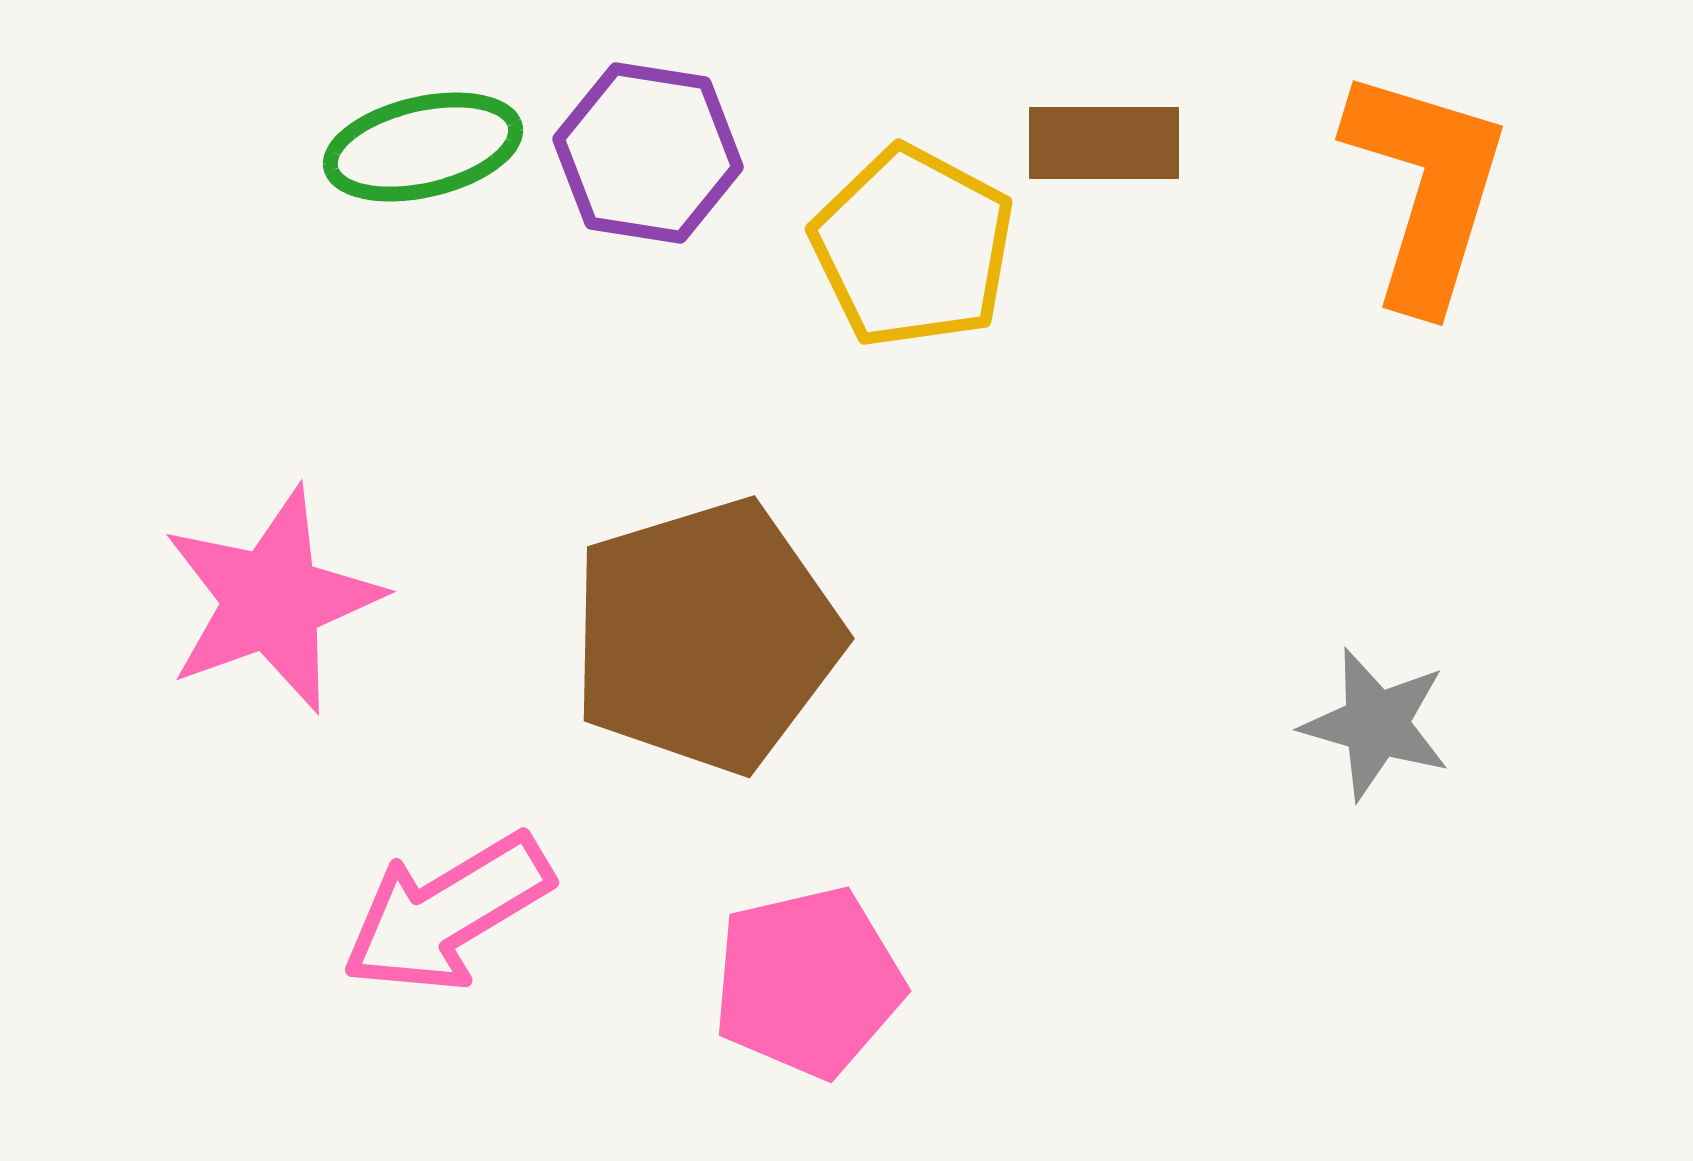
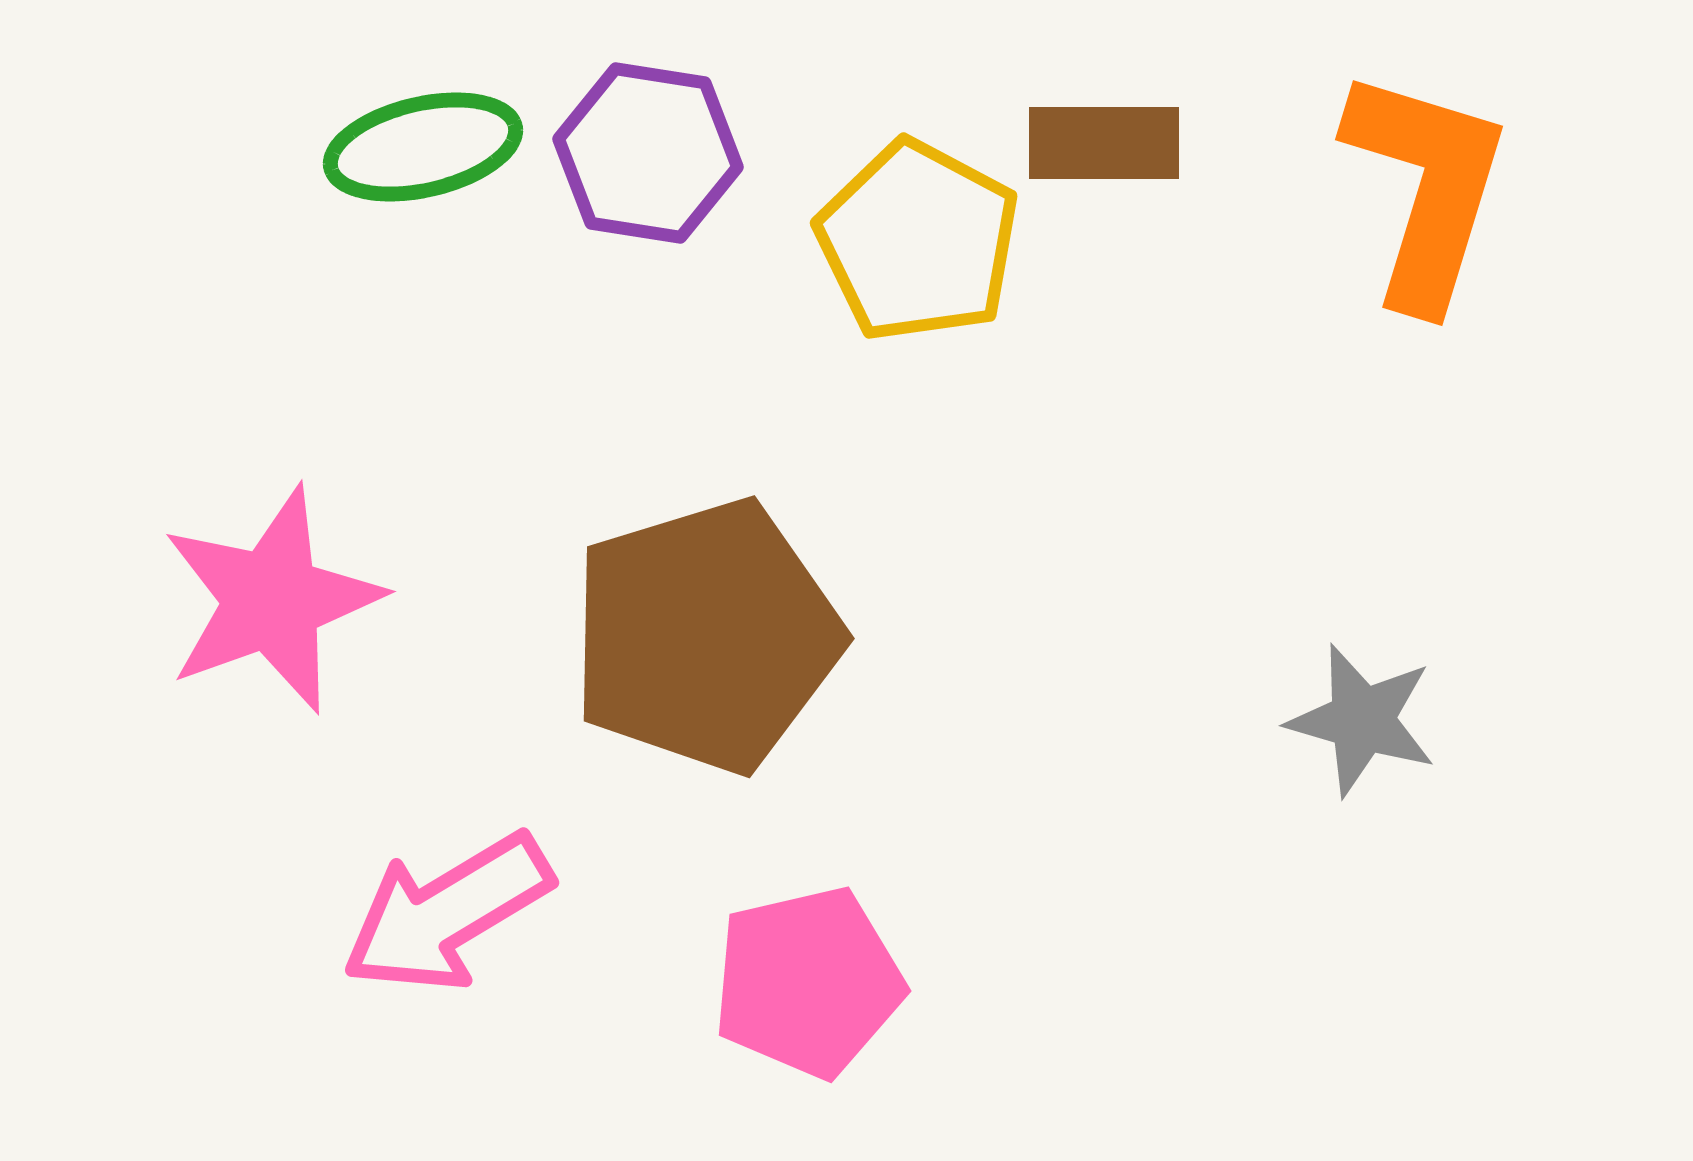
yellow pentagon: moved 5 px right, 6 px up
gray star: moved 14 px left, 4 px up
